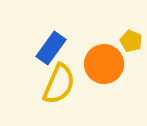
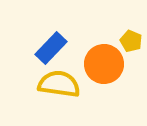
blue rectangle: rotated 8 degrees clockwise
yellow semicircle: rotated 105 degrees counterclockwise
